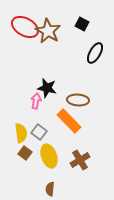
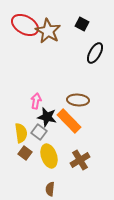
red ellipse: moved 2 px up
black star: moved 29 px down
